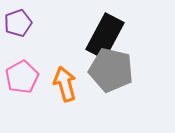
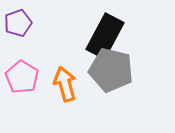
pink pentagon: rotated 12 degrees counterclockwise
